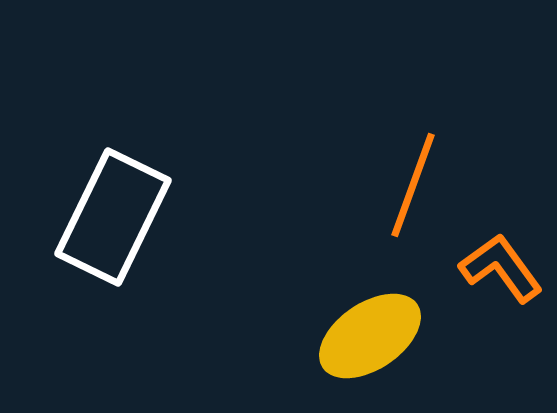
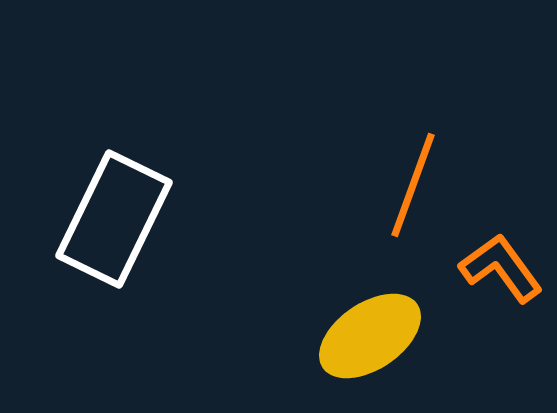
white rectangle: moved 1 px right, 2 px down
